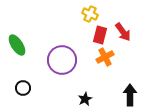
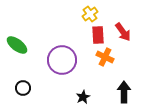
yellow cross: rotated 28 degrees clockwise
red rectangle: moved 2 px left; rotated 18 degrees counterclockwise
green ellipse: rotated 20 degrees counterclockwise
orange cross: rotated 36 degrees counterclockwise
black arrow: moved 6 px left, 3 px up
black star: moved 2 px left, 2 px up
